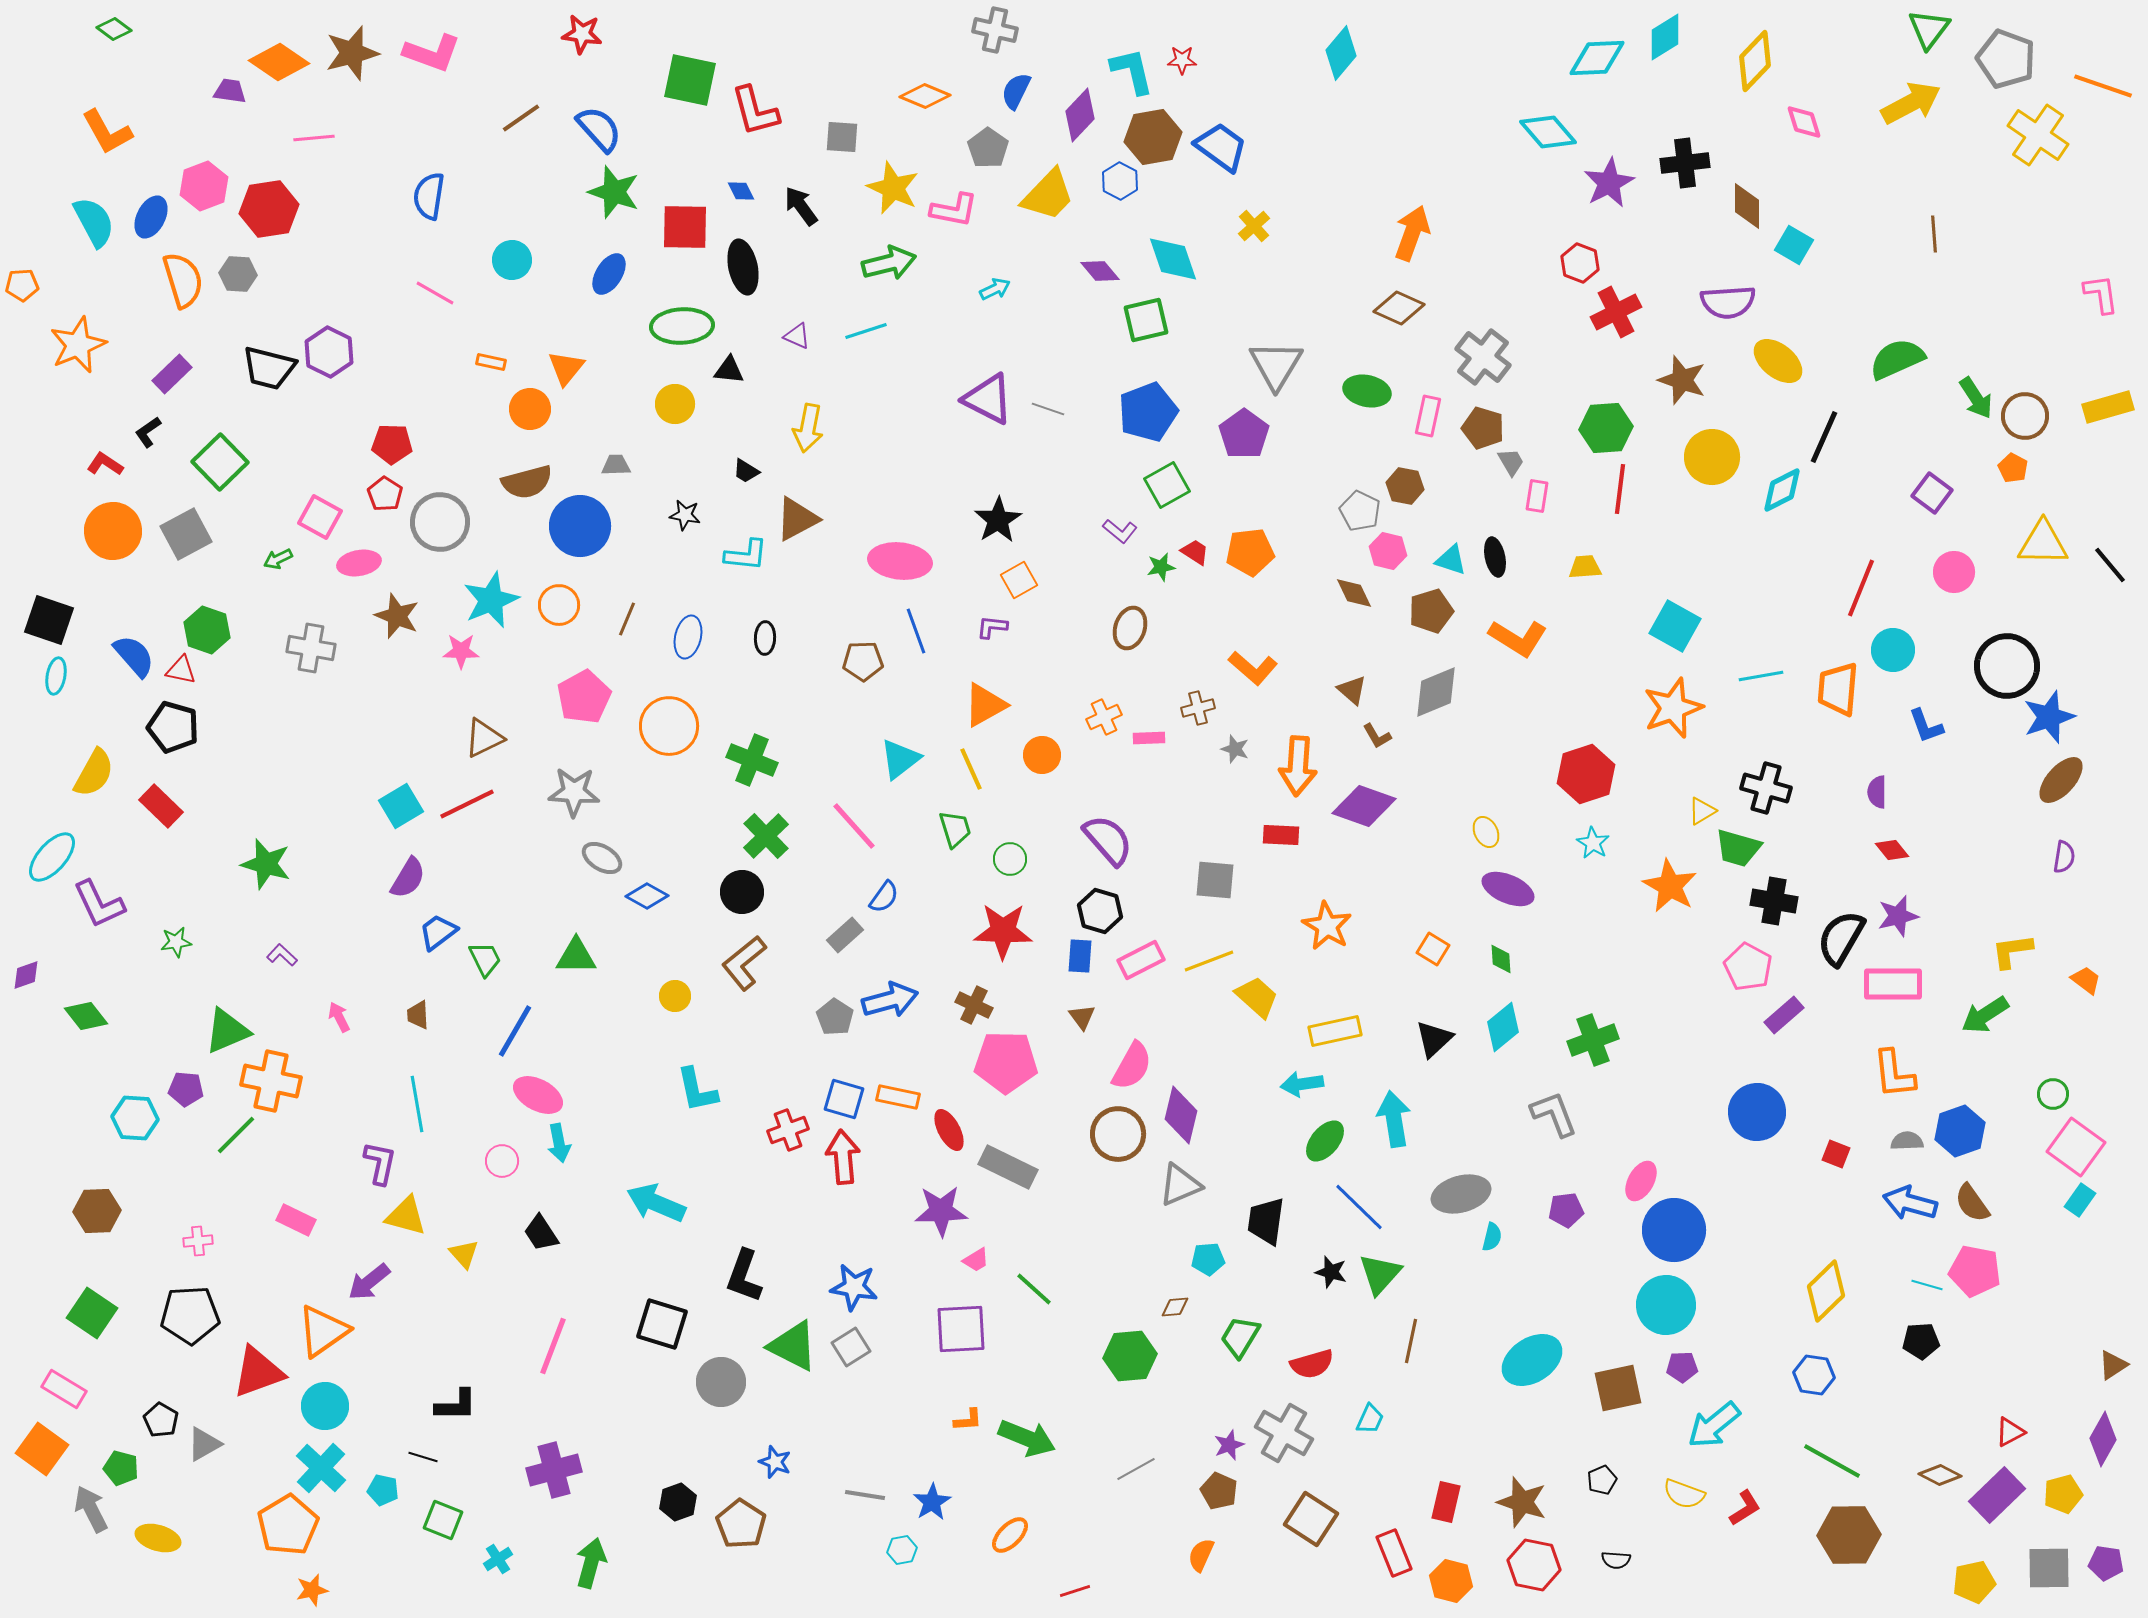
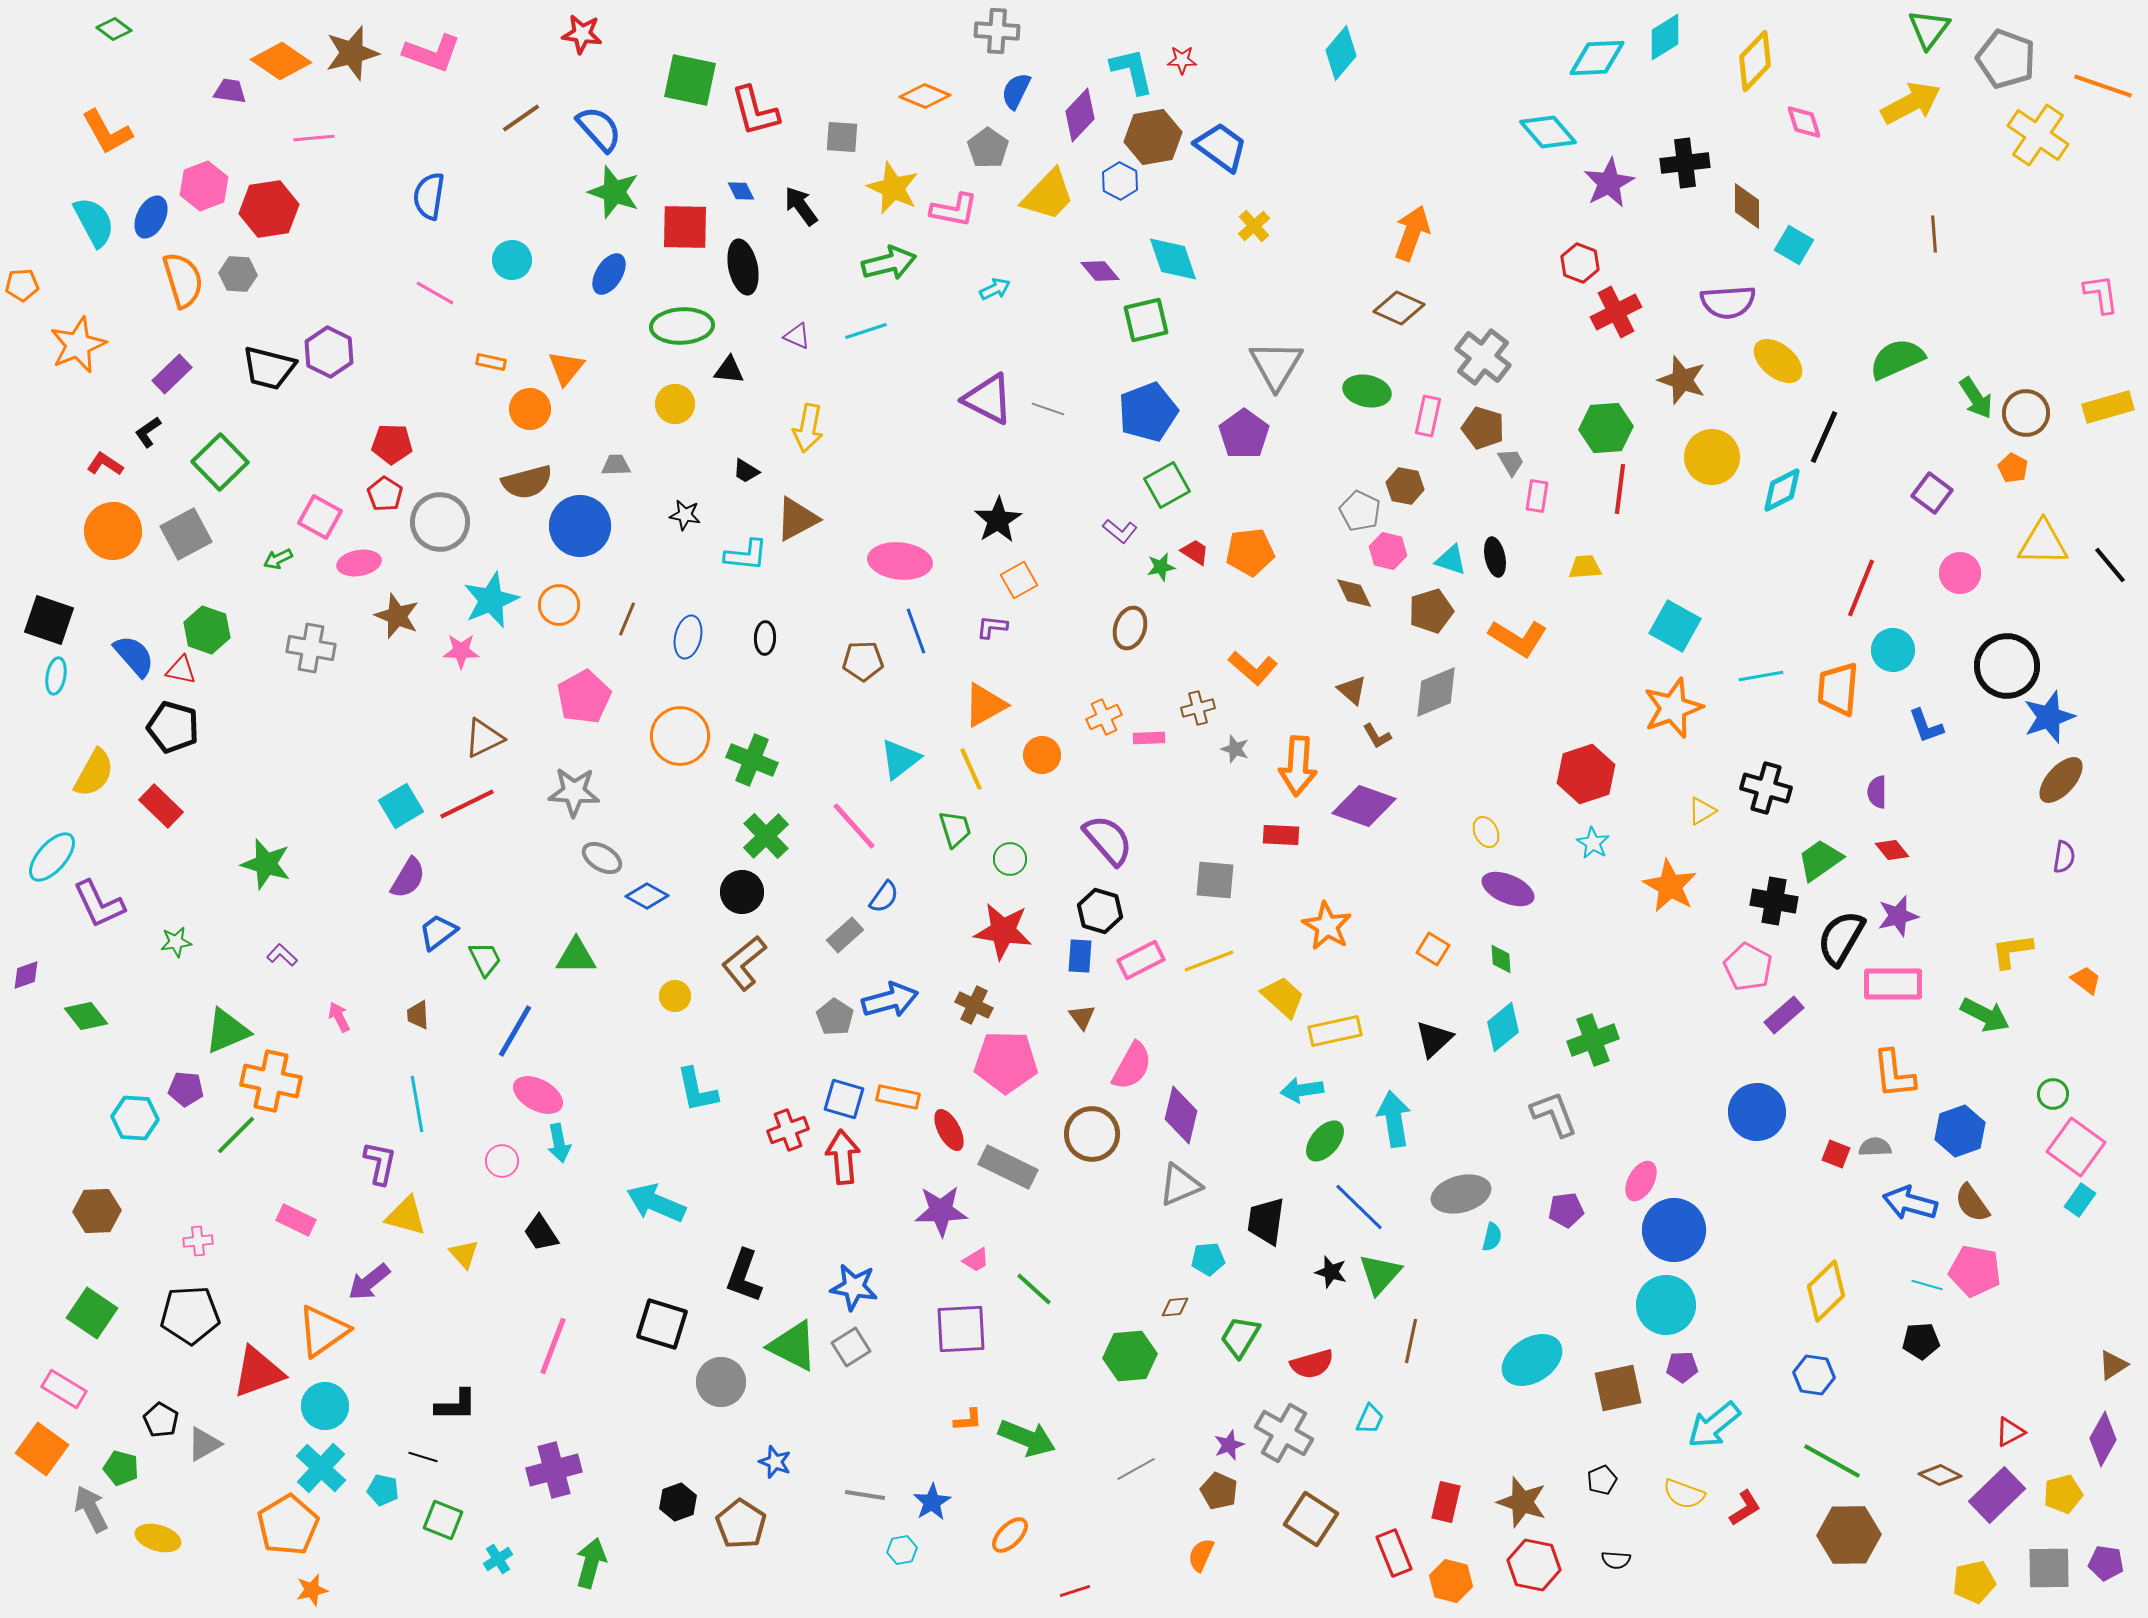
gray cross at (995, 30): moved 2 px right, 1 px down; rotated 9 degrees counterclockwise
orange diamond at (279, 62): moved 2 px right, 1 px up
brown circle at (2025, 416): moved 1 px right, 3 px up
pink circle at (1954, 572): moved 6 px right, 1 px down
orange circle at (669, 726): moved 11 px right, 10 px down
green trapezoid at (1738, 848): moved 82 px right, 12 px down; rotated 129 degrees clockwise
red star at (1003, 931): rotated 6 degrees clockwise
yellow trapezoid at (1257, 997): moved 26 px right
green arrow at (1985, 1015): rotated 120 degrees counterclockwise
cyan arrow at (1302, 1084): moved 6 px down
brown circle at (1118, 1134): moved 26 px left
gray semicircle at (1907, 1141): moved 32 px left, 6 px down
